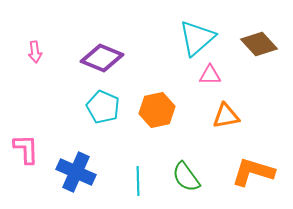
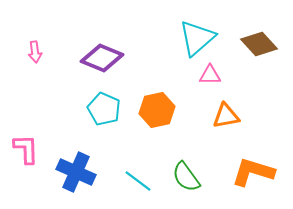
cyan pentagon: moved 1 px right, 2 px down
cyan line: rotated 52 degrees counterclockwise
